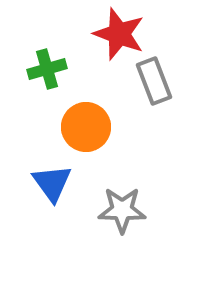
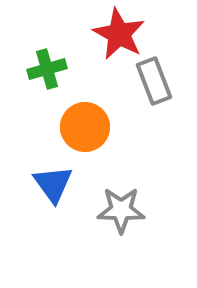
red star: rotated 8 degrees clockwise
orange circle: moved 1 px left
blue triangle: moved 1 px right, 1 px down
gray star: moved 1 px left
